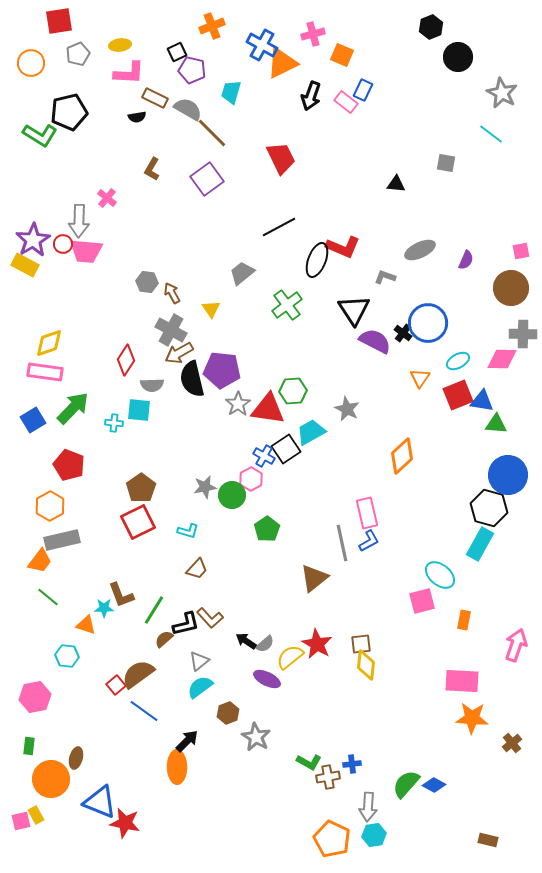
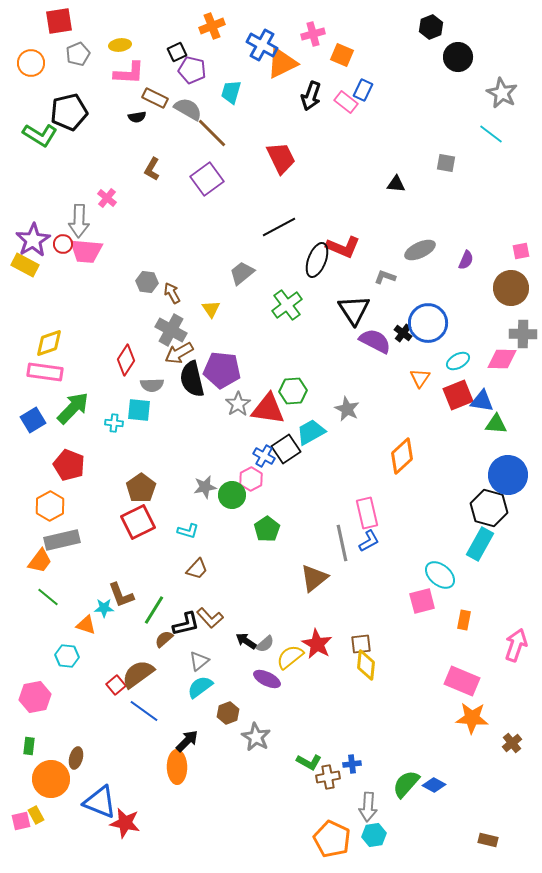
pink rectangle at (462, 681): rotated 20 degrees clockwise
